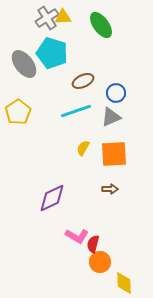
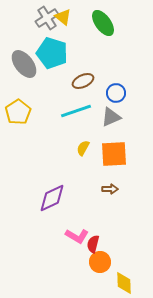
yellow triangle: rotated 42 degrees clockwise
green ellipse: moved 2 px right, 2 px up
